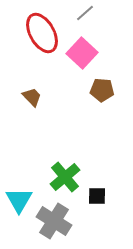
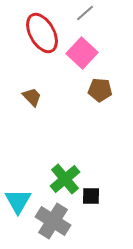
brown pentagon: moved 2 px left
green cross: moved 2 px down
black square: moved 6 px left
cyan triangle: moved 1 px left, 1 px down
gray cross: moved 1 px left
